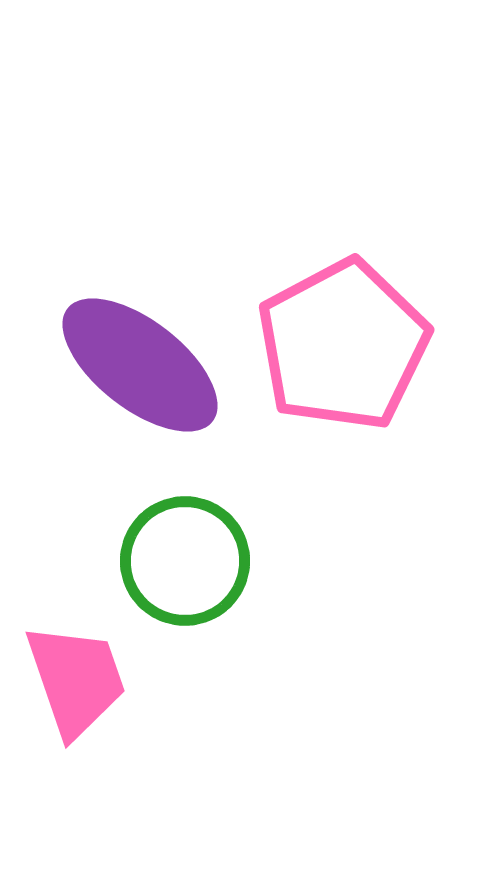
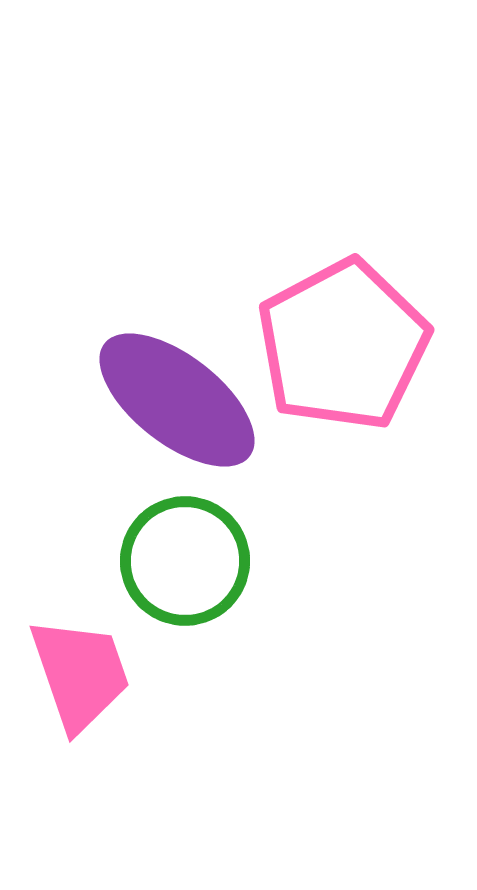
purple ellipse: moved 37 px right, 35 px down
pink trapezoid: moved 4 px right, 6 px up
